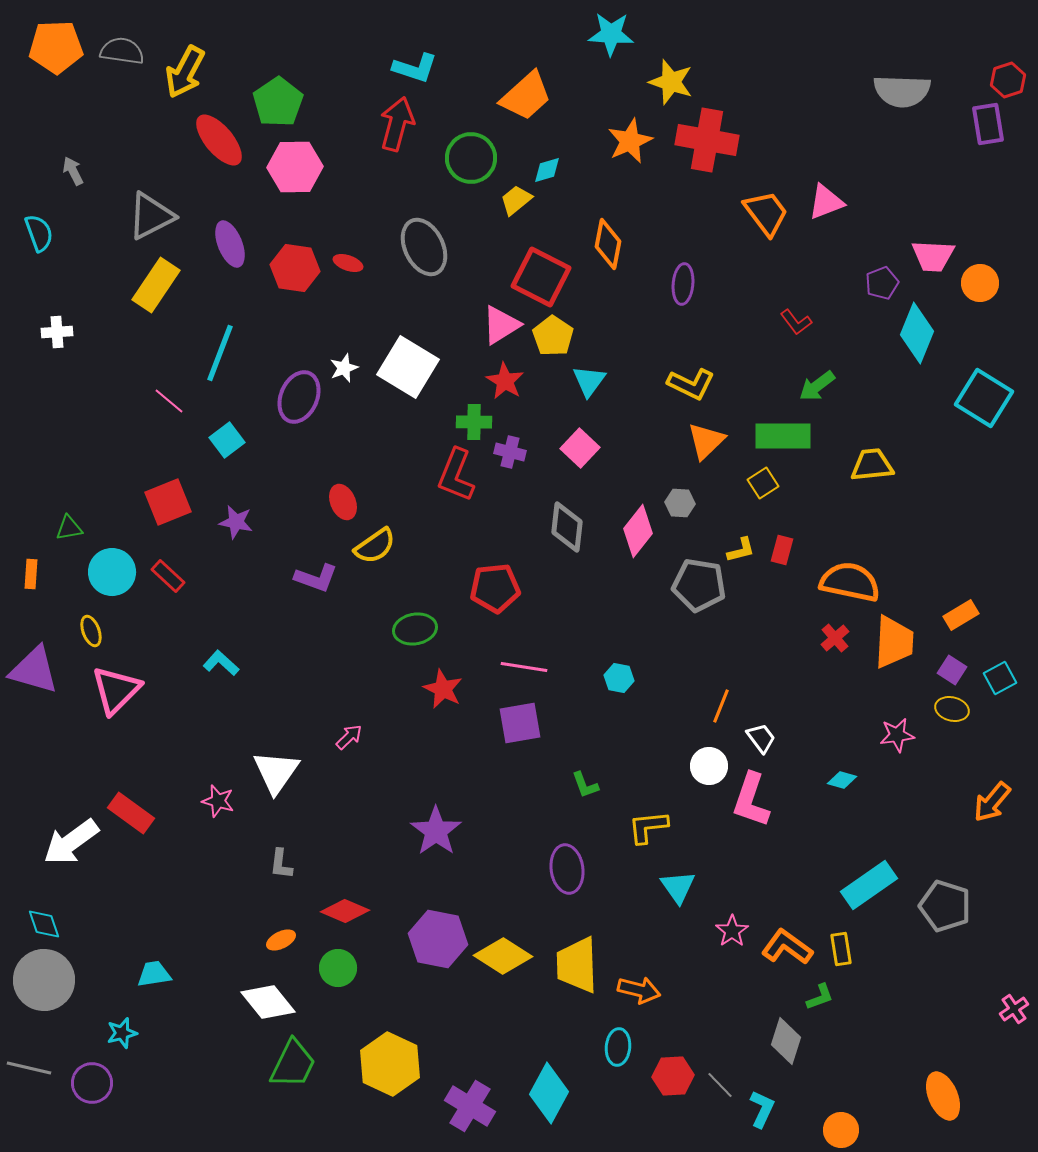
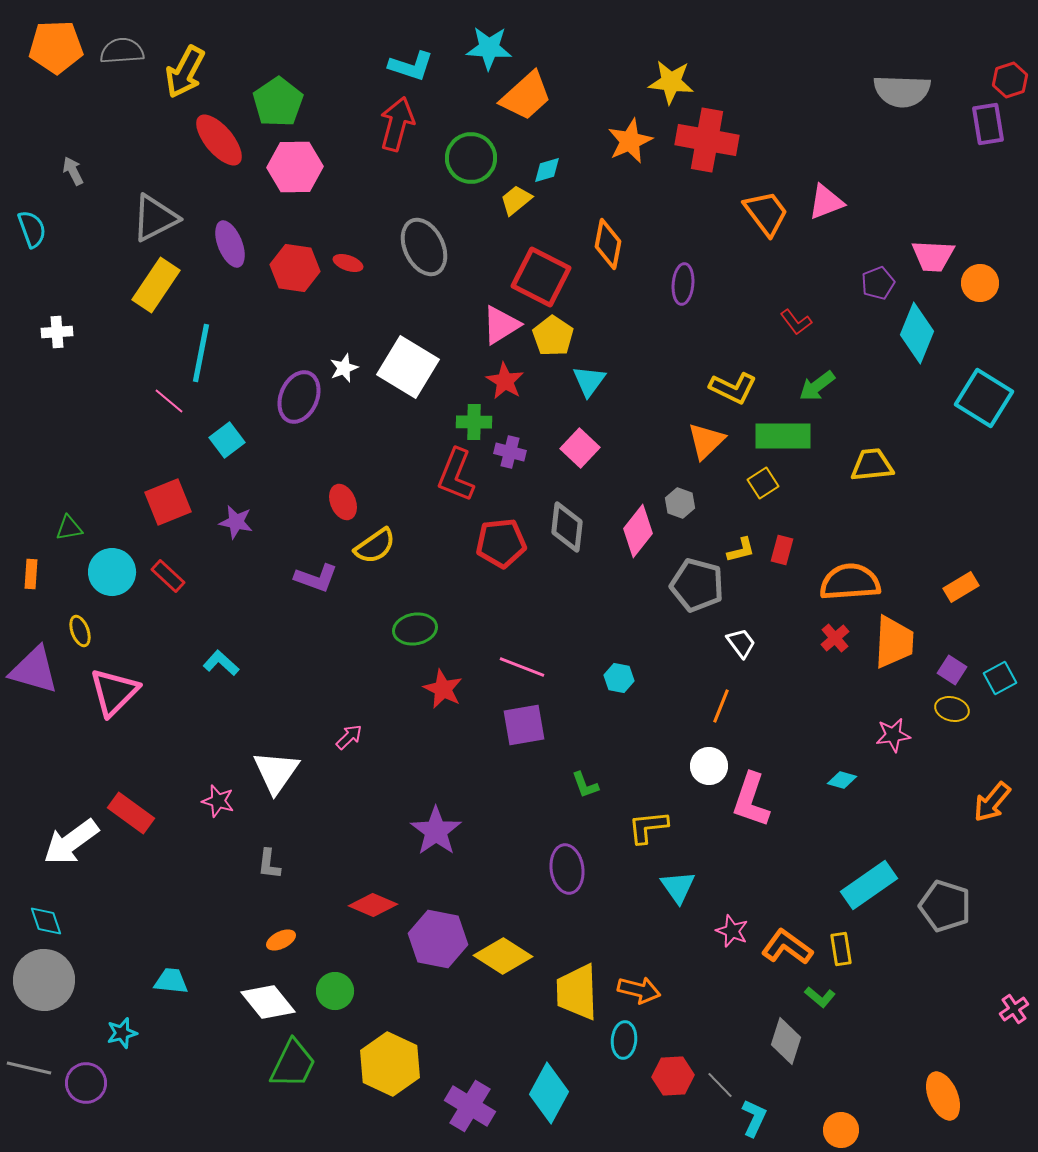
cyan star at (611, 34): moved 122 px left, 14 px down
gray semicircle at (122, 51): rotated 12 degrees counterclockwise
cyan L-shape at (415, 68): moved 4 px left, 2 px up
red hexagon at (1008, 80): moved 2 px right
yellow star at (671, 82): rotated 12 degrees counterclockwise
gray triangle at (151, 216): moved 4 px right, 2 px down
cyan semicircle at (39, 233): moved 7 px left, 4 px up
purple pentagon at (882, 283): moved 4 px left
cyan line at (220, 353): moved 19 px left; rotated 10 degrees counterclockwise
yellow L-shape at (691, 384): moved 42 px right, 4 px down
gray hexagon at (680, 503): rotated 16 degrees clockwise
orange semicircle at (850, 582): rotated 16 degrees counterclockwise
gray pentagon at (699, 585): moved 2 px left; rotated 6 degrees clockwise
red pentagon at (495, 588): moved 6 px right, 45 px up
orange rectangle at (961, 615): moved 28 px up
yellow ellipse at (91, 631): moved 11 px left
pink line at (524, 667): moved 2 px left; rotated 12 degrees clockwise
pink triangle at (116, 690): moved 2 px left, 2 px down
purple square at (520, 723): moved 4 px right, 2 px down
pink star at (897, 735): moved 4 px left
white trapezoid at (761, 738): moved 20 px left, 95 px up
gray L-shape at (281, 864): moved 12 px left
red diamond at (345, 911): moved 28 px right, 6 px up
cyan diamond at (44, 924): moved 2 px right, 3 px up
pink star at (732, 931): rotated 16 degrees counterclockwise
yellow trapezoid at (577, 965): moved 27 px down
green circle at (338, 968): moved 3 px left, 23 px down
cyan trapezoid at (154, 974): moved 17 px right, 7 px down; rotated 15 degrees clockwise
green L-shape at (820, 997): rotated 60 degrees clockwise
cyan ellipse at (618, 1047): moved 6 px right, 7 px up
purple circle at (92, 1083): moved 6 px left
cyan L-shape at (762, 1109): moved 8 px left, 9 px down
